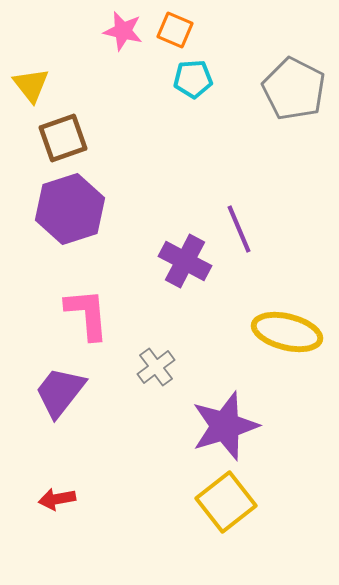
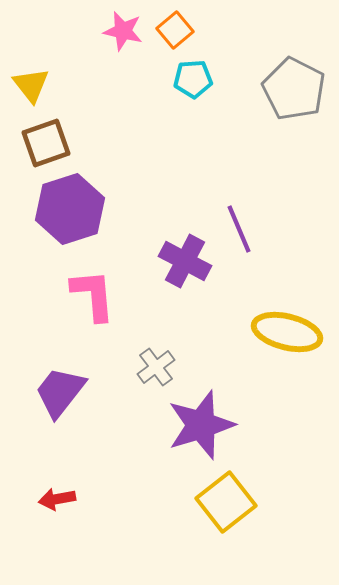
orange square: rotated 27 degrees clockwise
brown square: moved 17 px left, 5 px down
pink L-shape: moved 6 px right, 19 px up
purple star: moved 24 px left, 1 px up
